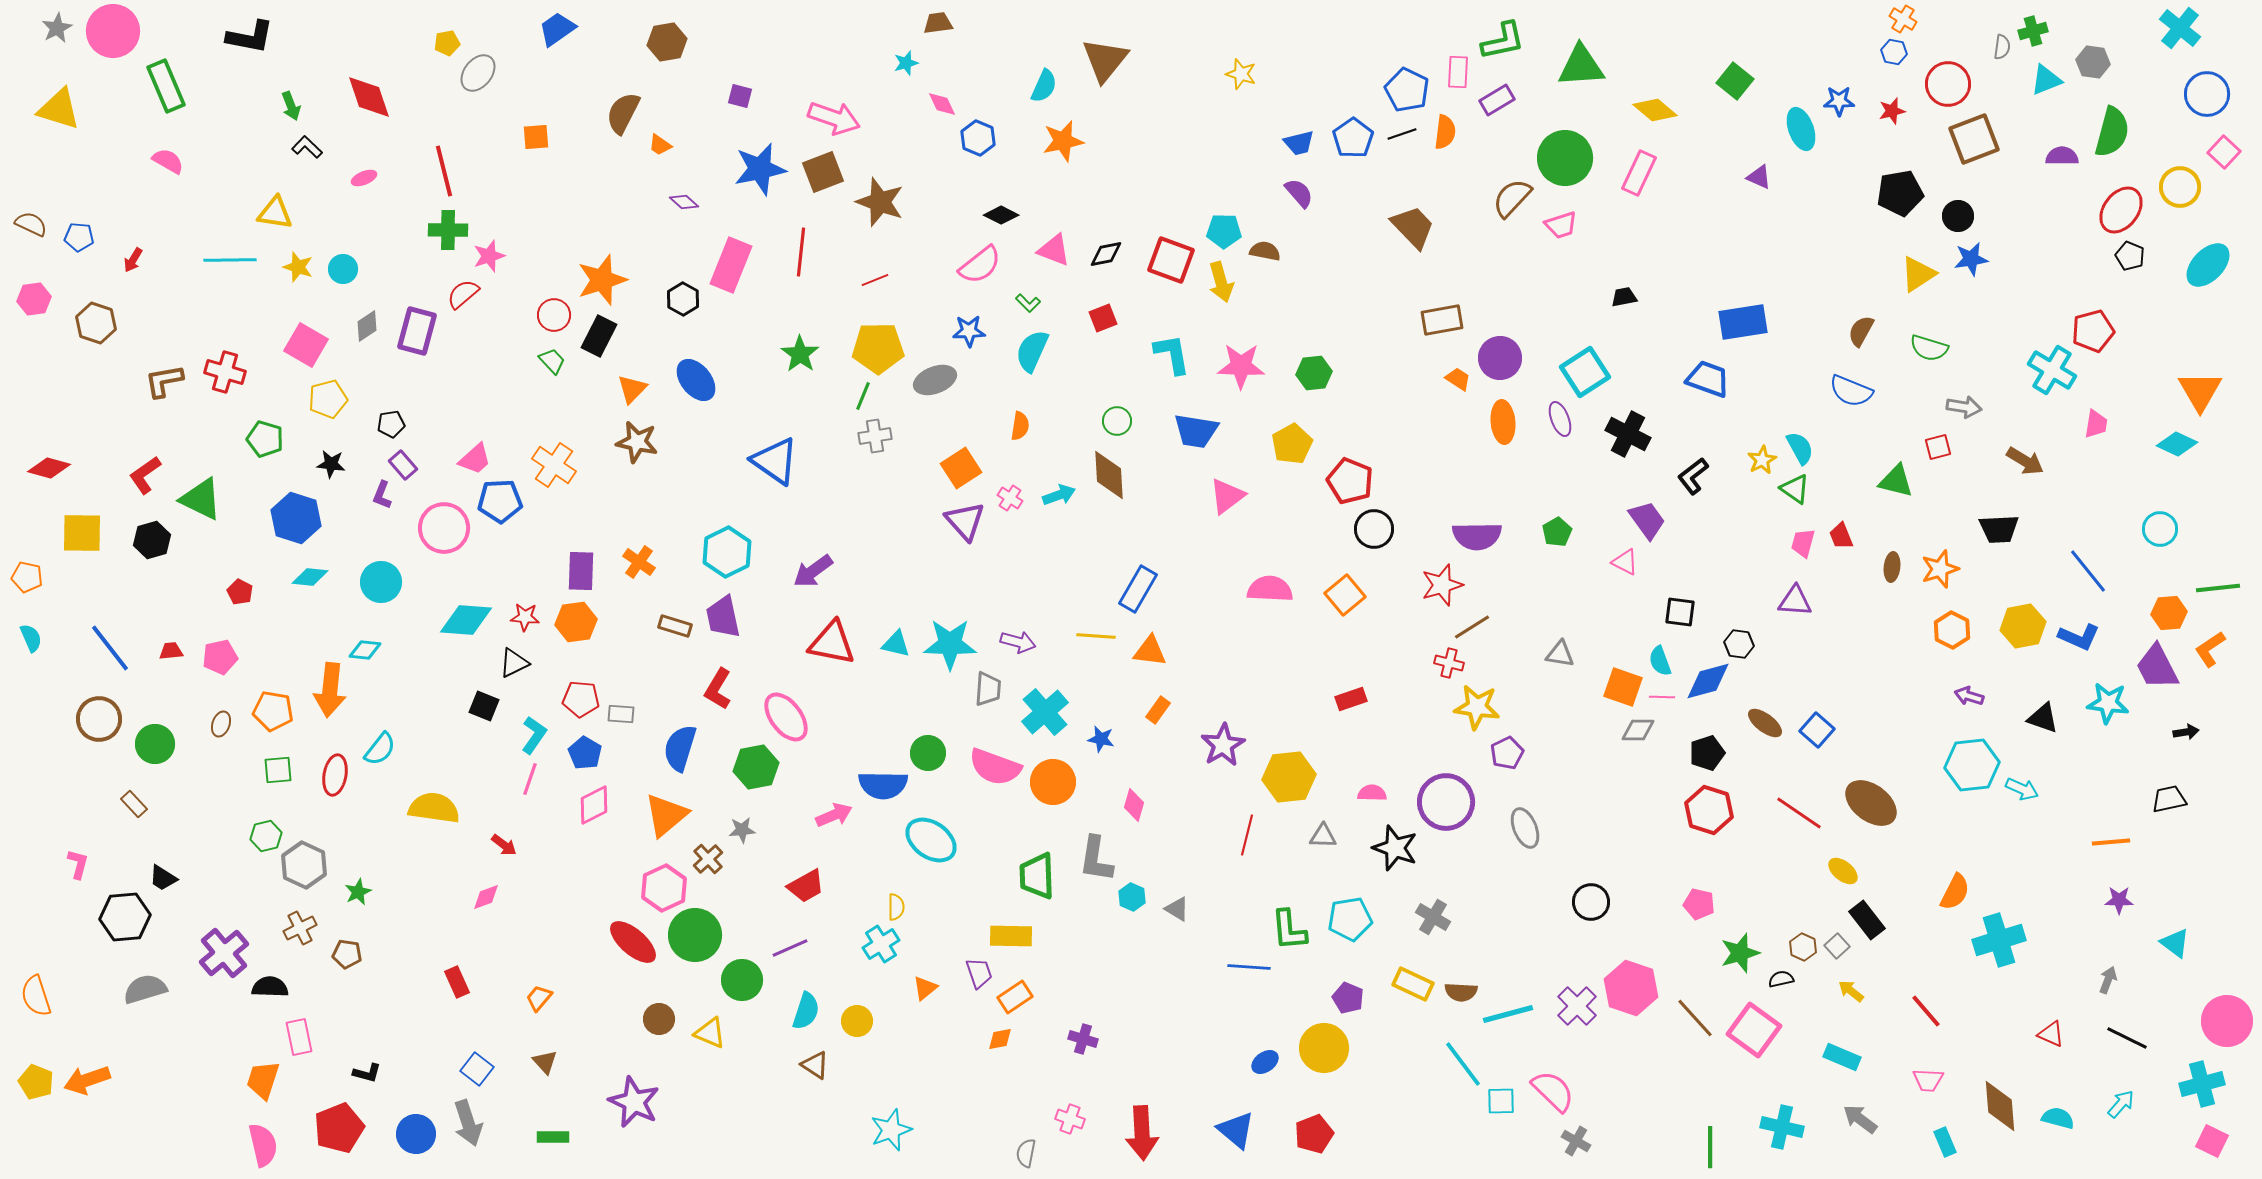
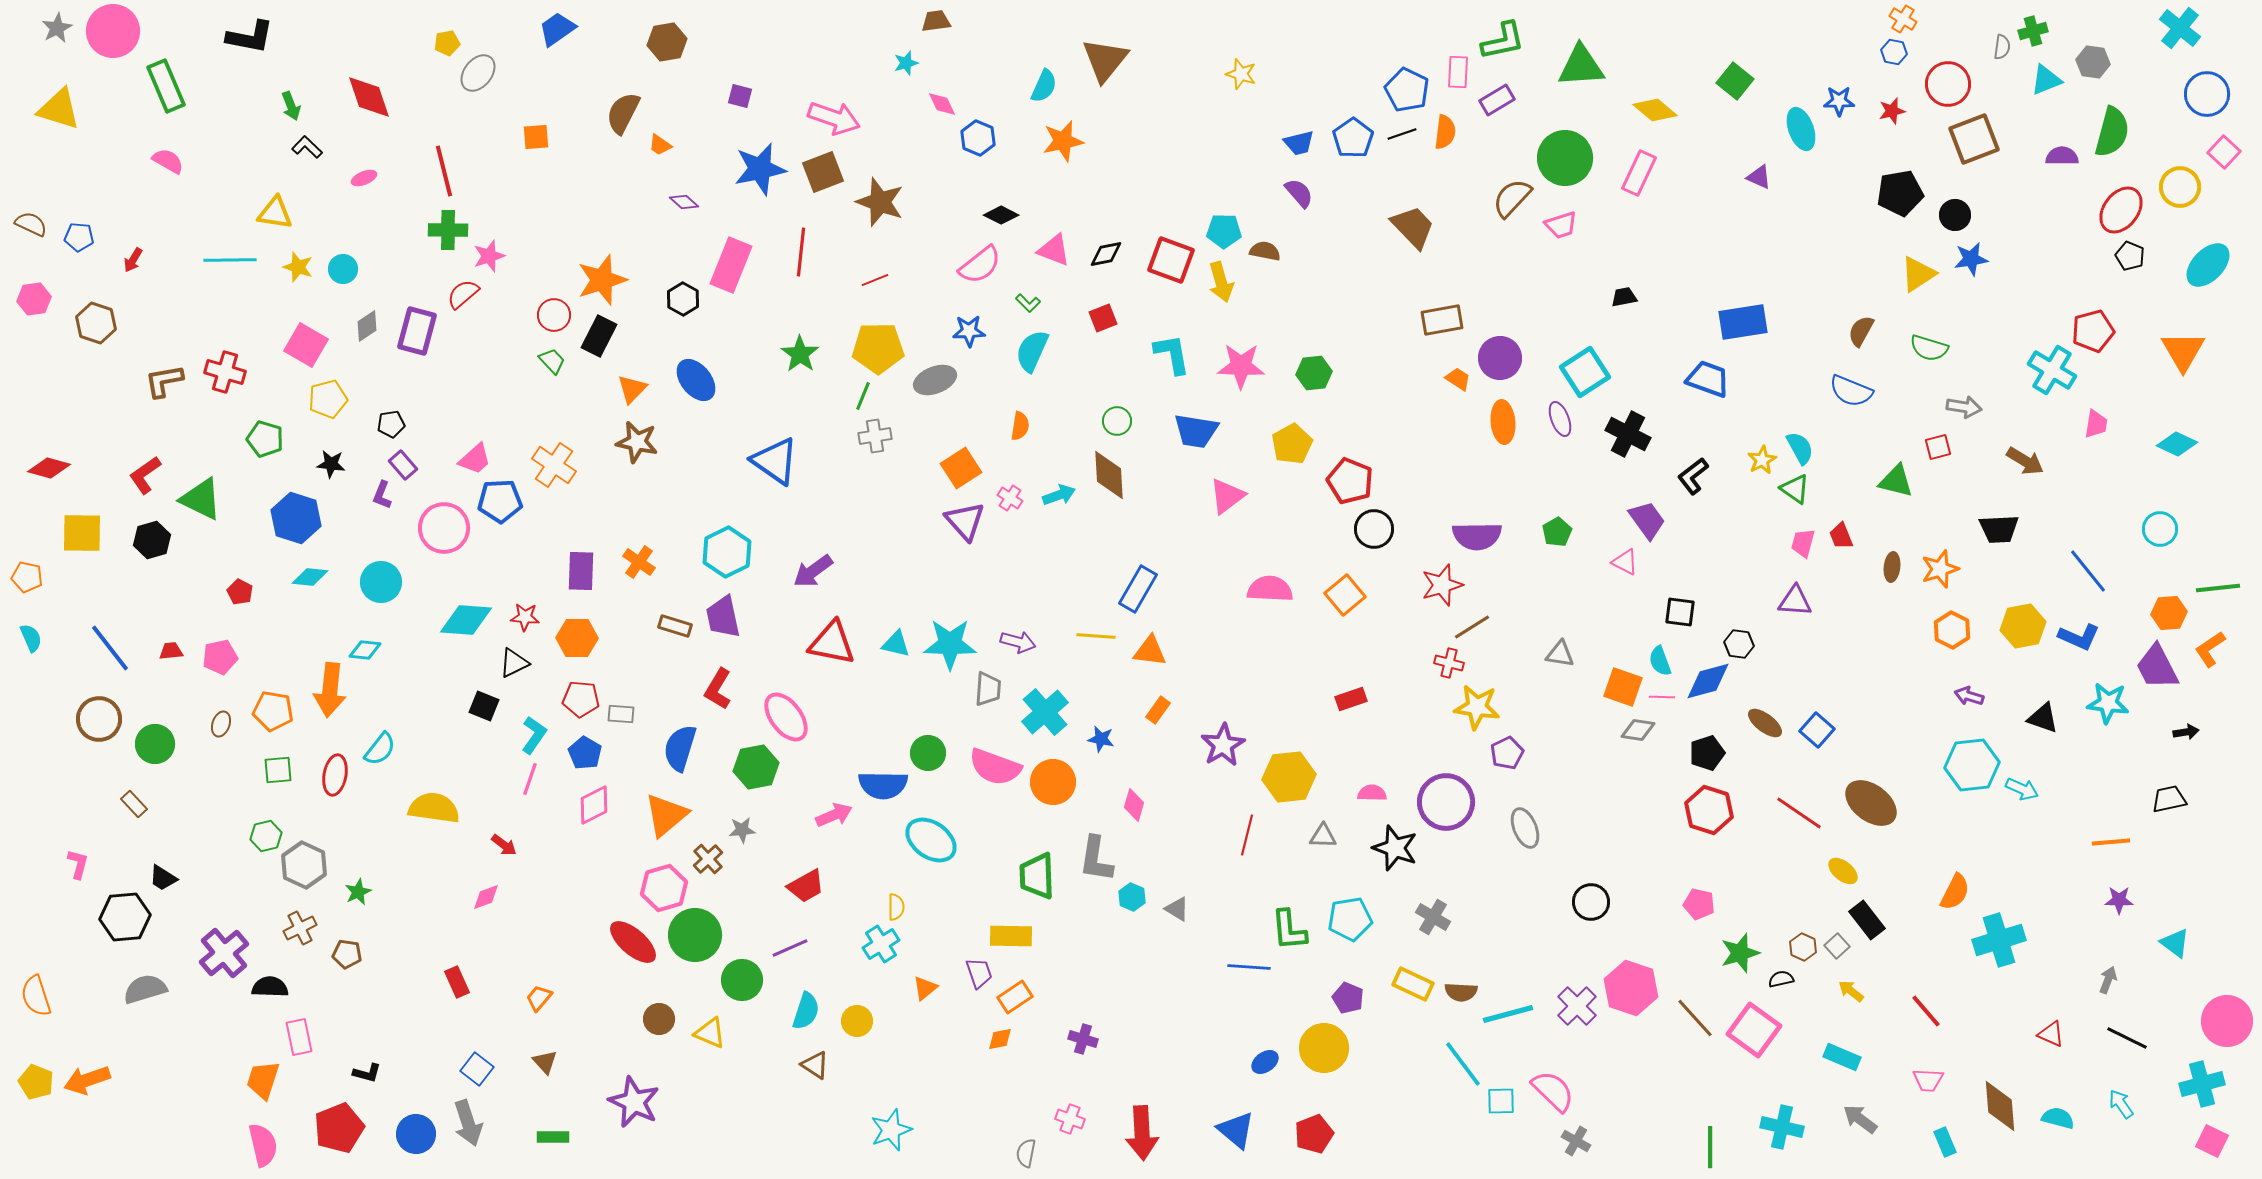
brown trapezoid at (938, 23): moved 2 px left, 2 px up
black circle at (1958, 216): moved 3 px left, 1 px up
orange triangle at (2200, 391): moved 17 px left, 40 px up
orange hexagon at (576, 622): moved 1 px right, 16 px down; rotated 9 degrees clockwise
gray diamond at (1638, 730): rotated 8 degrees clockwise
pink hexagon at (664, 888): rotated 9 degrees clockwise
cyan arrow at (2121, 1104): rotated 76 degrees counterclockwise
